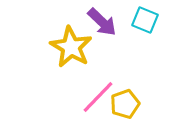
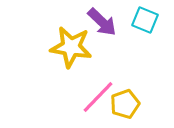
yellow star: rotated 21 degrees counterclockwise
